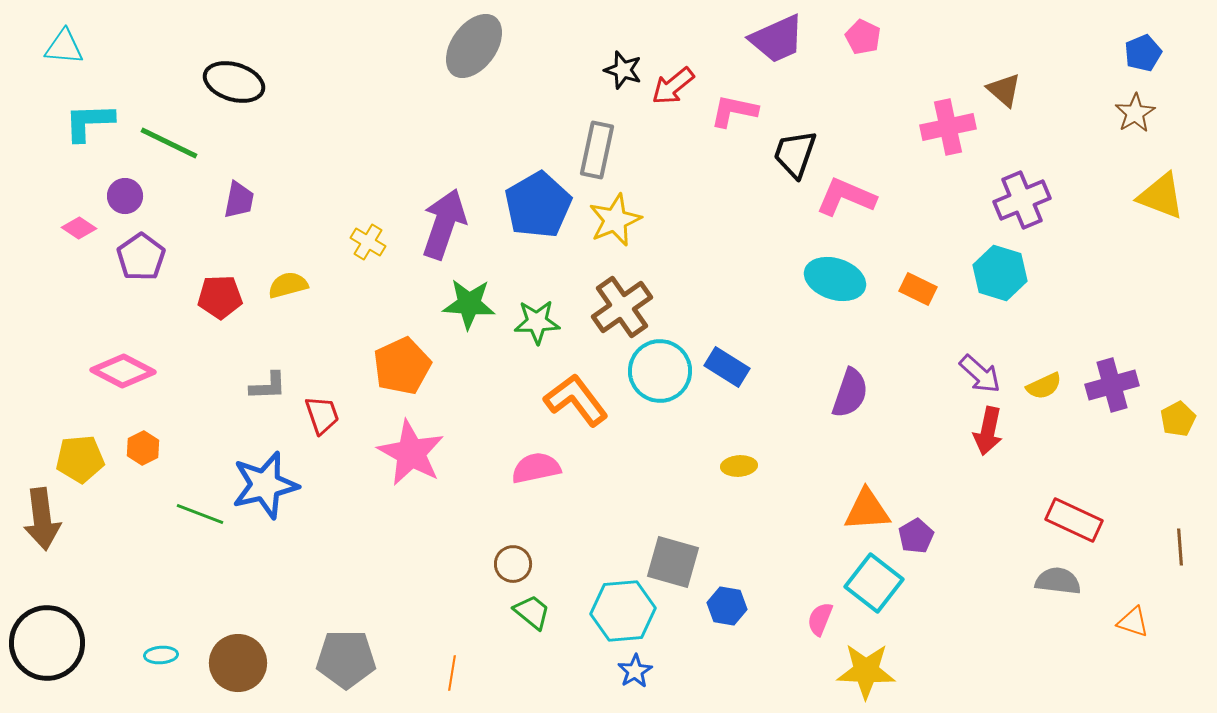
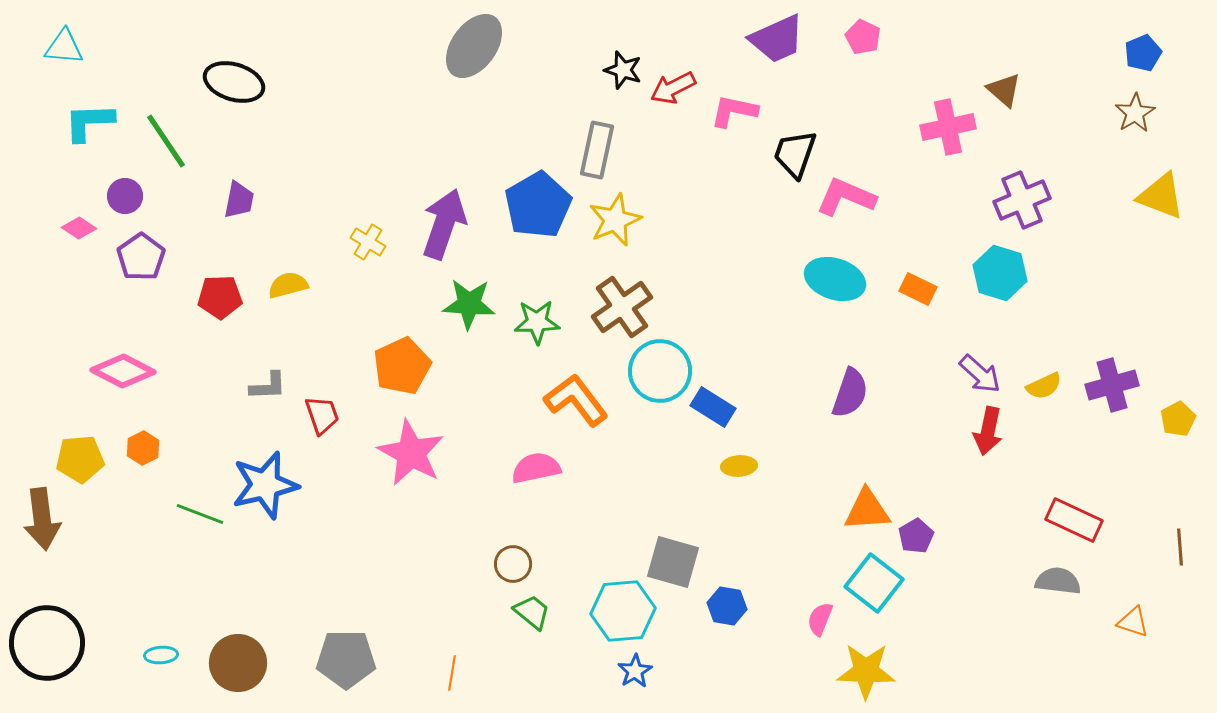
red arrow at (673, 86): moved 2 px down; rotated 12 degrees clockwise
green line at (169, 143): moved 3 px left, 2 px up; rotated 30 degrees clockwise
blue rectangle at (727, 367): moved 14 px left, 40 px down
